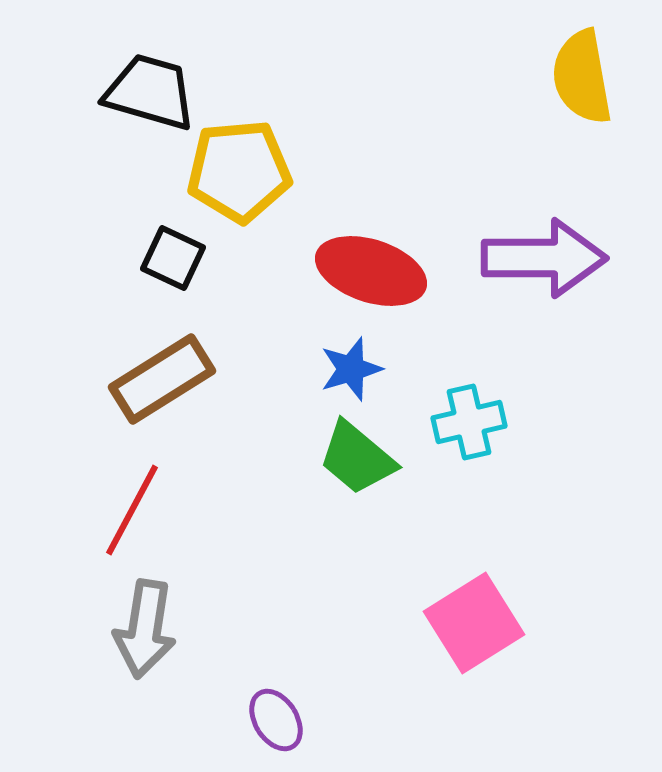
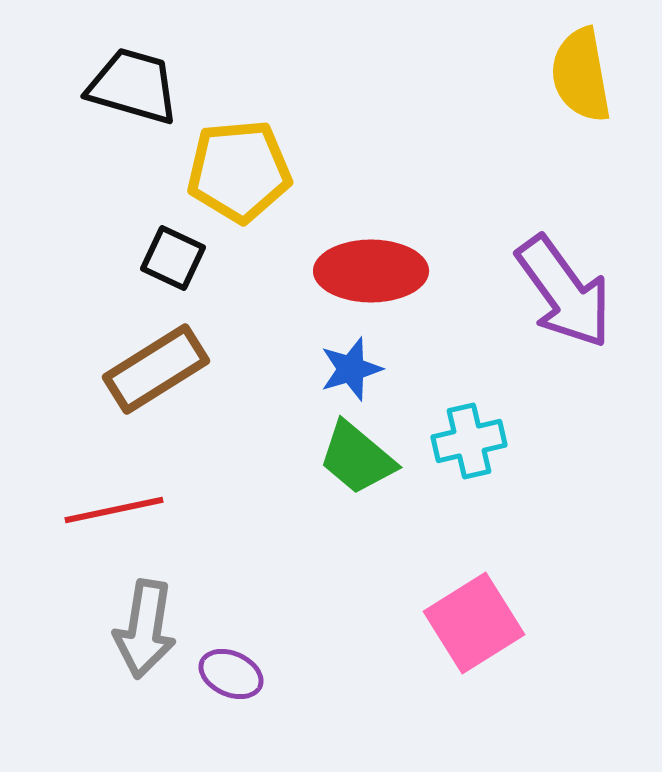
yellow semicircle: moved 1 px left, 2 px up
black trapezoid: moved 17 px left, 6 px up
purple arrow: moved 20 px right, 34 px down; rotated 54 degrees clockwise
red ellipse: rotated 18 degrees counterclockwise
brown rectangle: moved 6 px left, 10 px up
cyan cross: moved 19 px down
red line: moved 18 px left; rotated 50 degrees clockwise
purple ellipse: moved 45 px left, 46 px up; rotated 34 degrees counterclockwise
